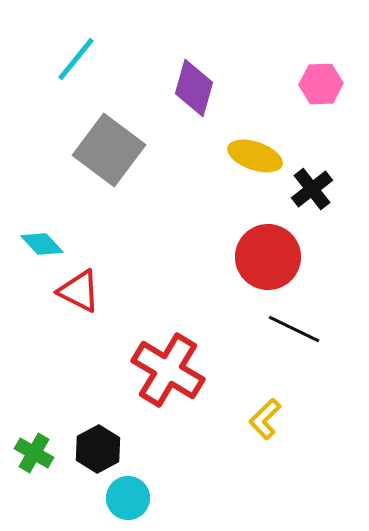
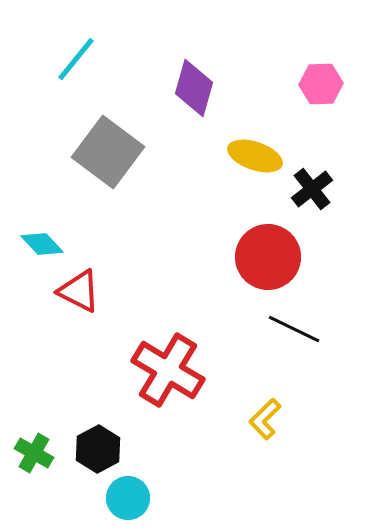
gray square: moved 1 px left, 2 px down
